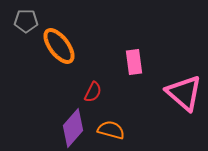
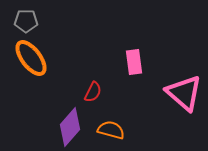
orange ellipse: moved 28 px left, 12 px down
purple diamond: moved 3 px left, 1 px up
